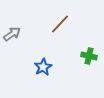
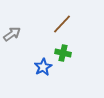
brown line: moved 2 px right
green cross: moved 26 px left, 3 px up
